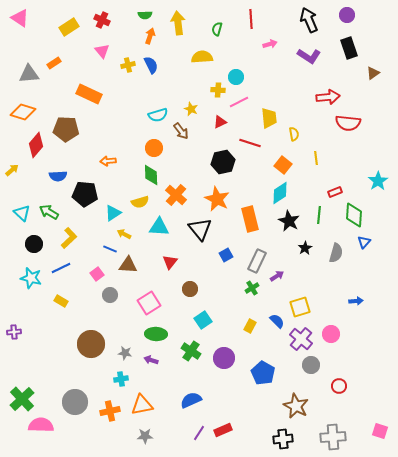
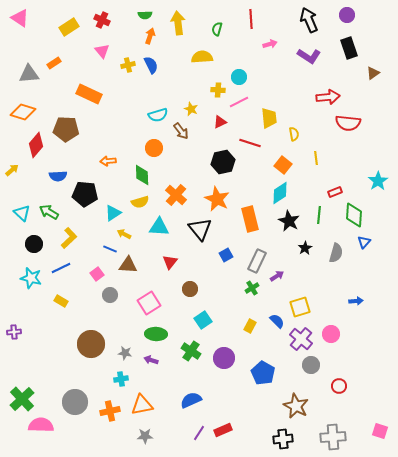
cyan circle at (236, 77): moved 3 px right
green diamond at (151, 175): moved 9 px left
